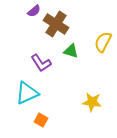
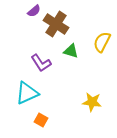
yellow semicircle: moved 1 px left
